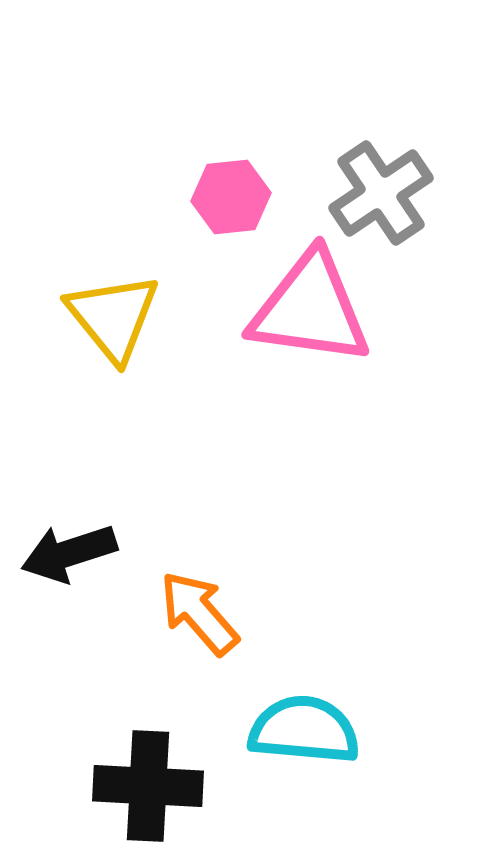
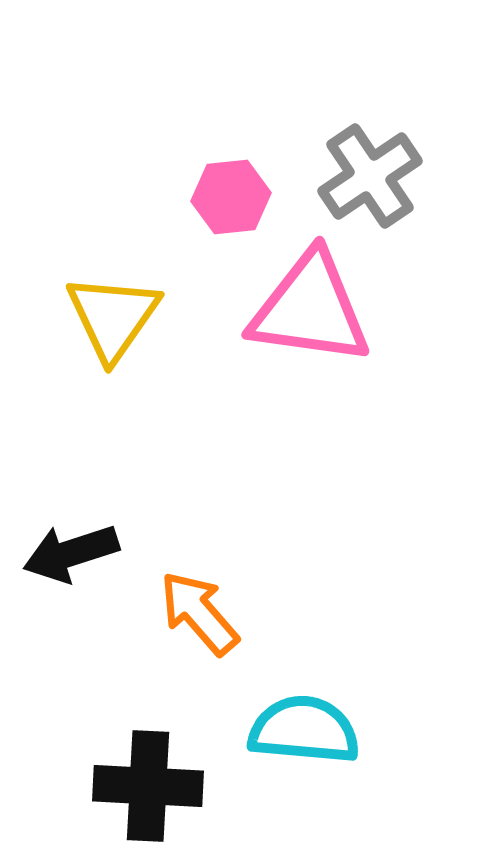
gray cross: moved 11 px left, 17 px up
yellow triangle: rotated 14 degrees clockwise
black arrow: moved 2 px right
